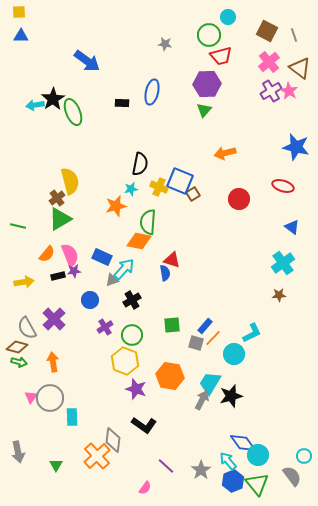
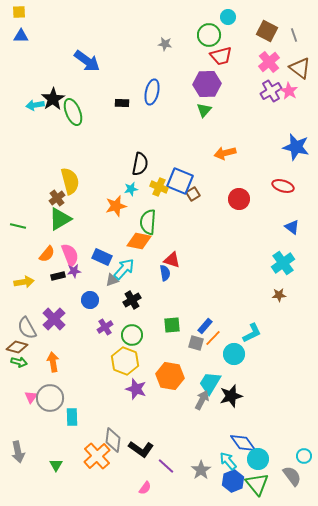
black L-shape at (144, 425): moved 3 px left, 24 px down
cyan circle at (258, 455): moved 4 px down
